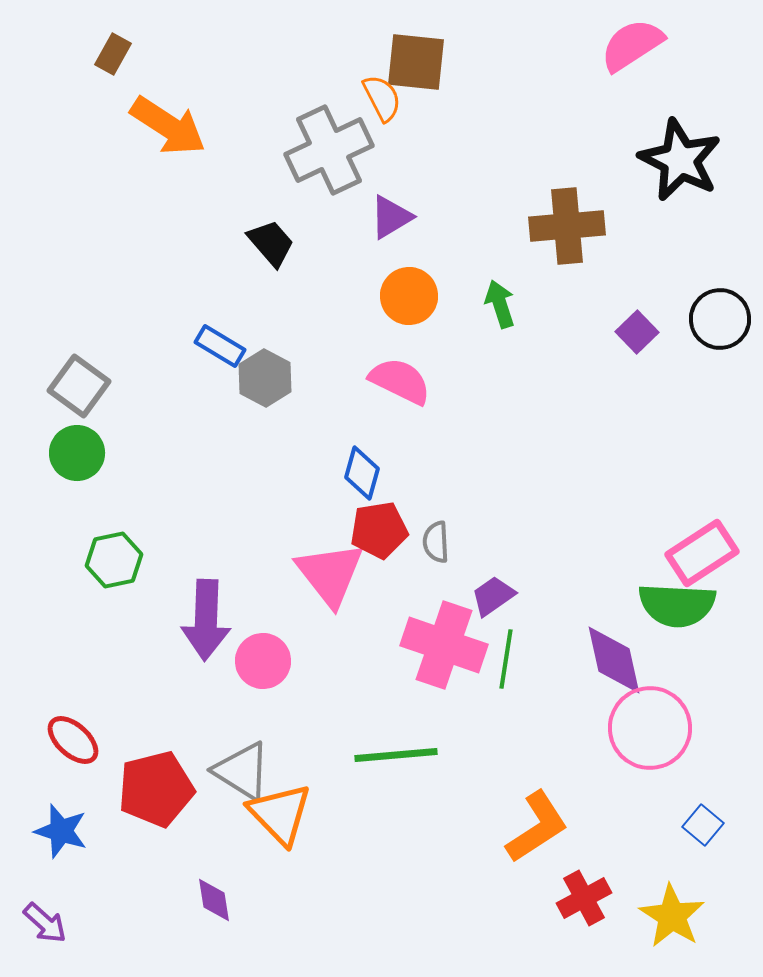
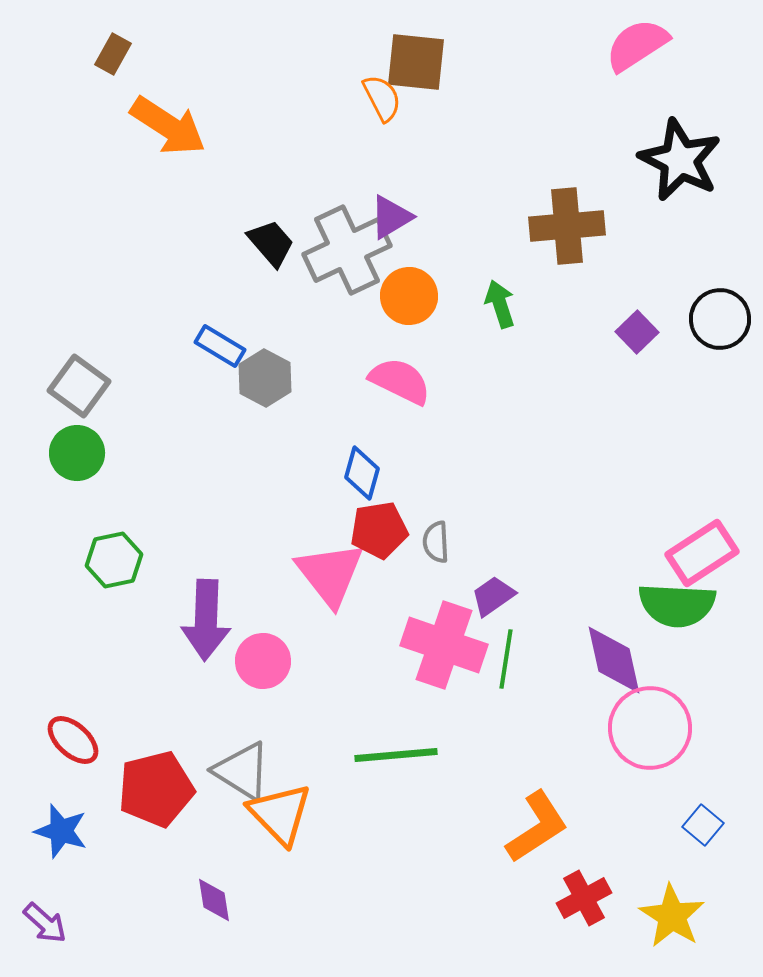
pink semicircle at (632, 45): moved 5 px right
gray cross at (329, 150): moved 18 px right, 100 px down
